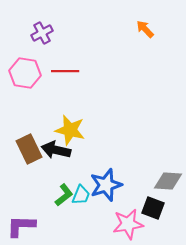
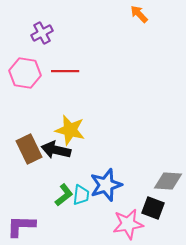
orange arrow: moved 6 px left, 15 px up
cyan trapezoid: rotated 15 degrees counterclockwise
